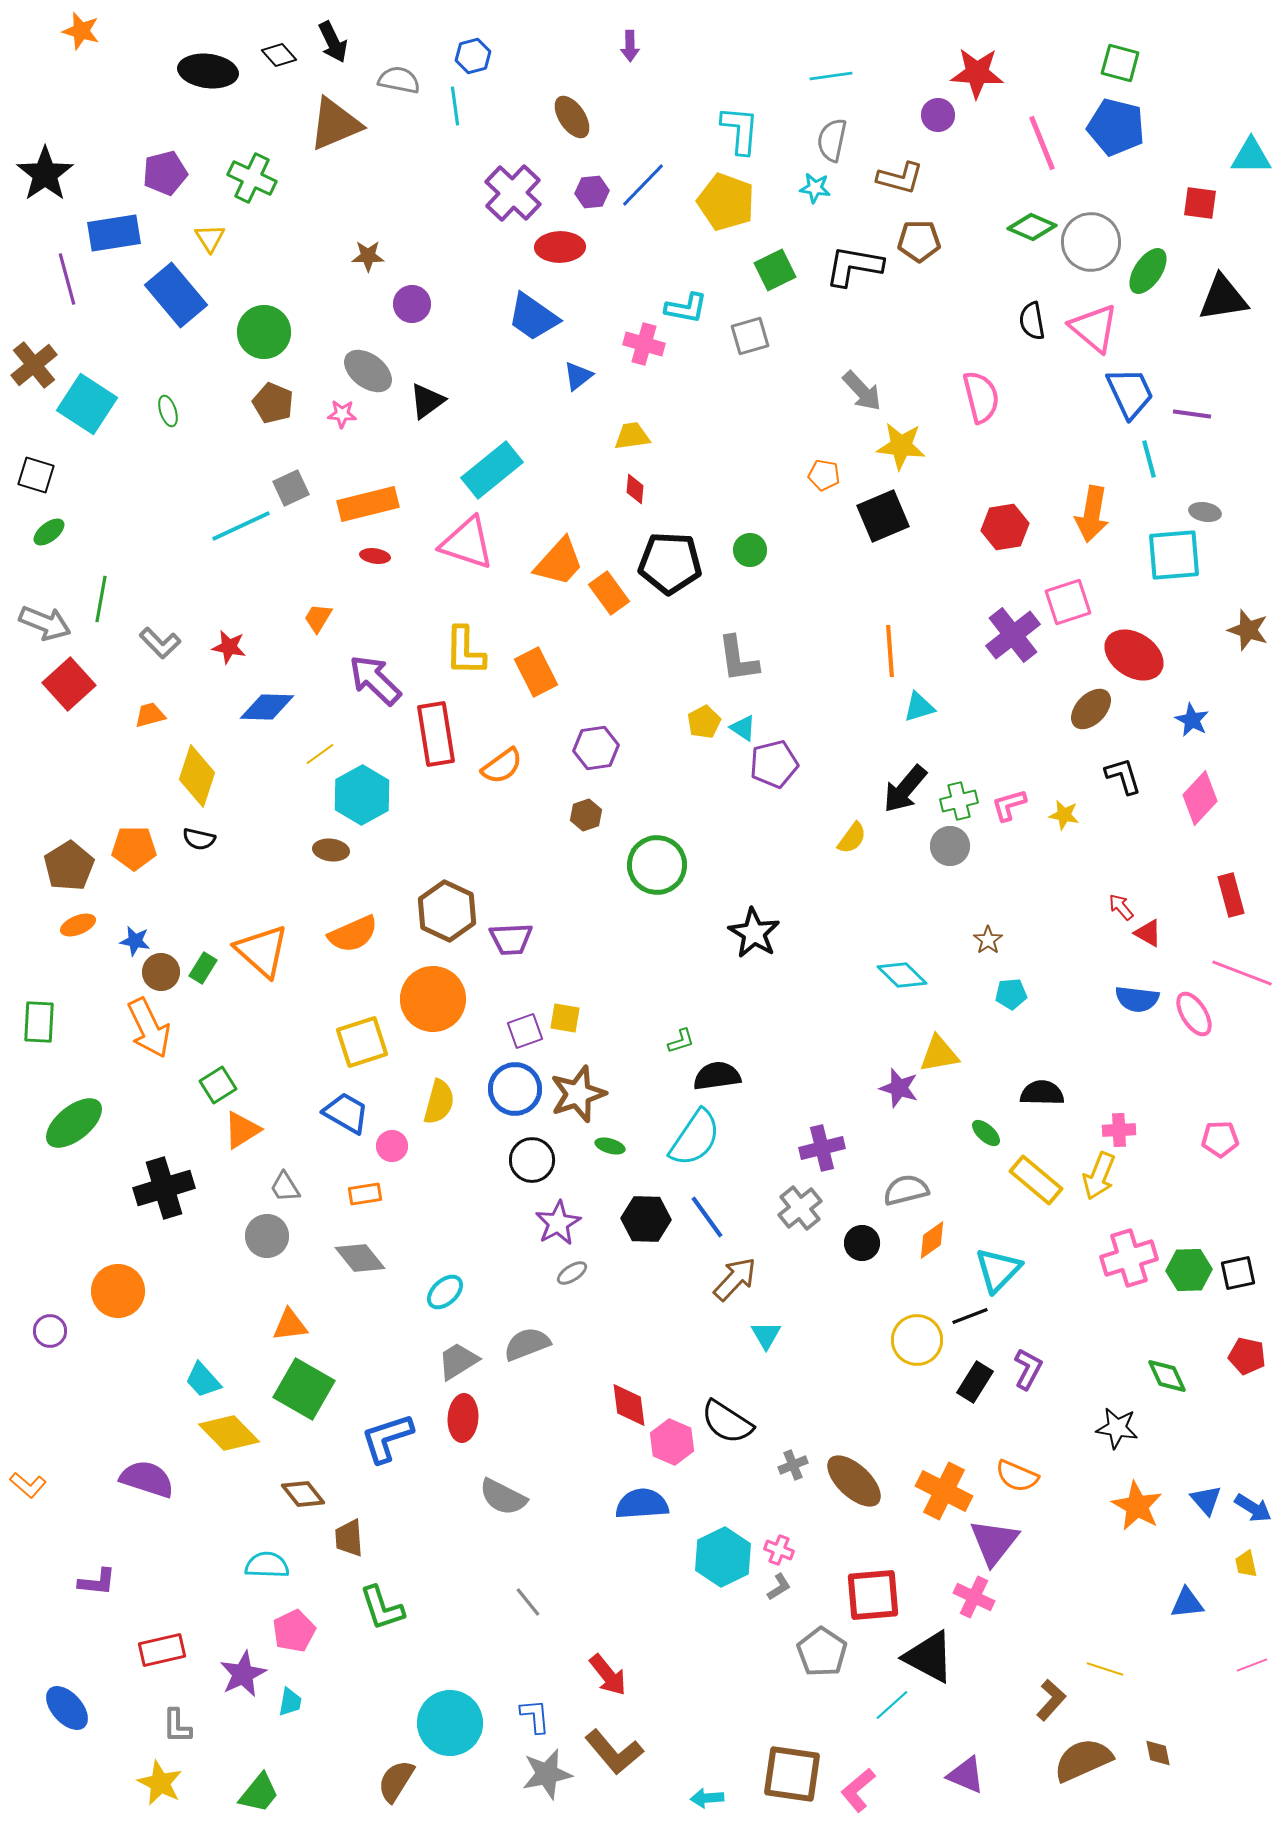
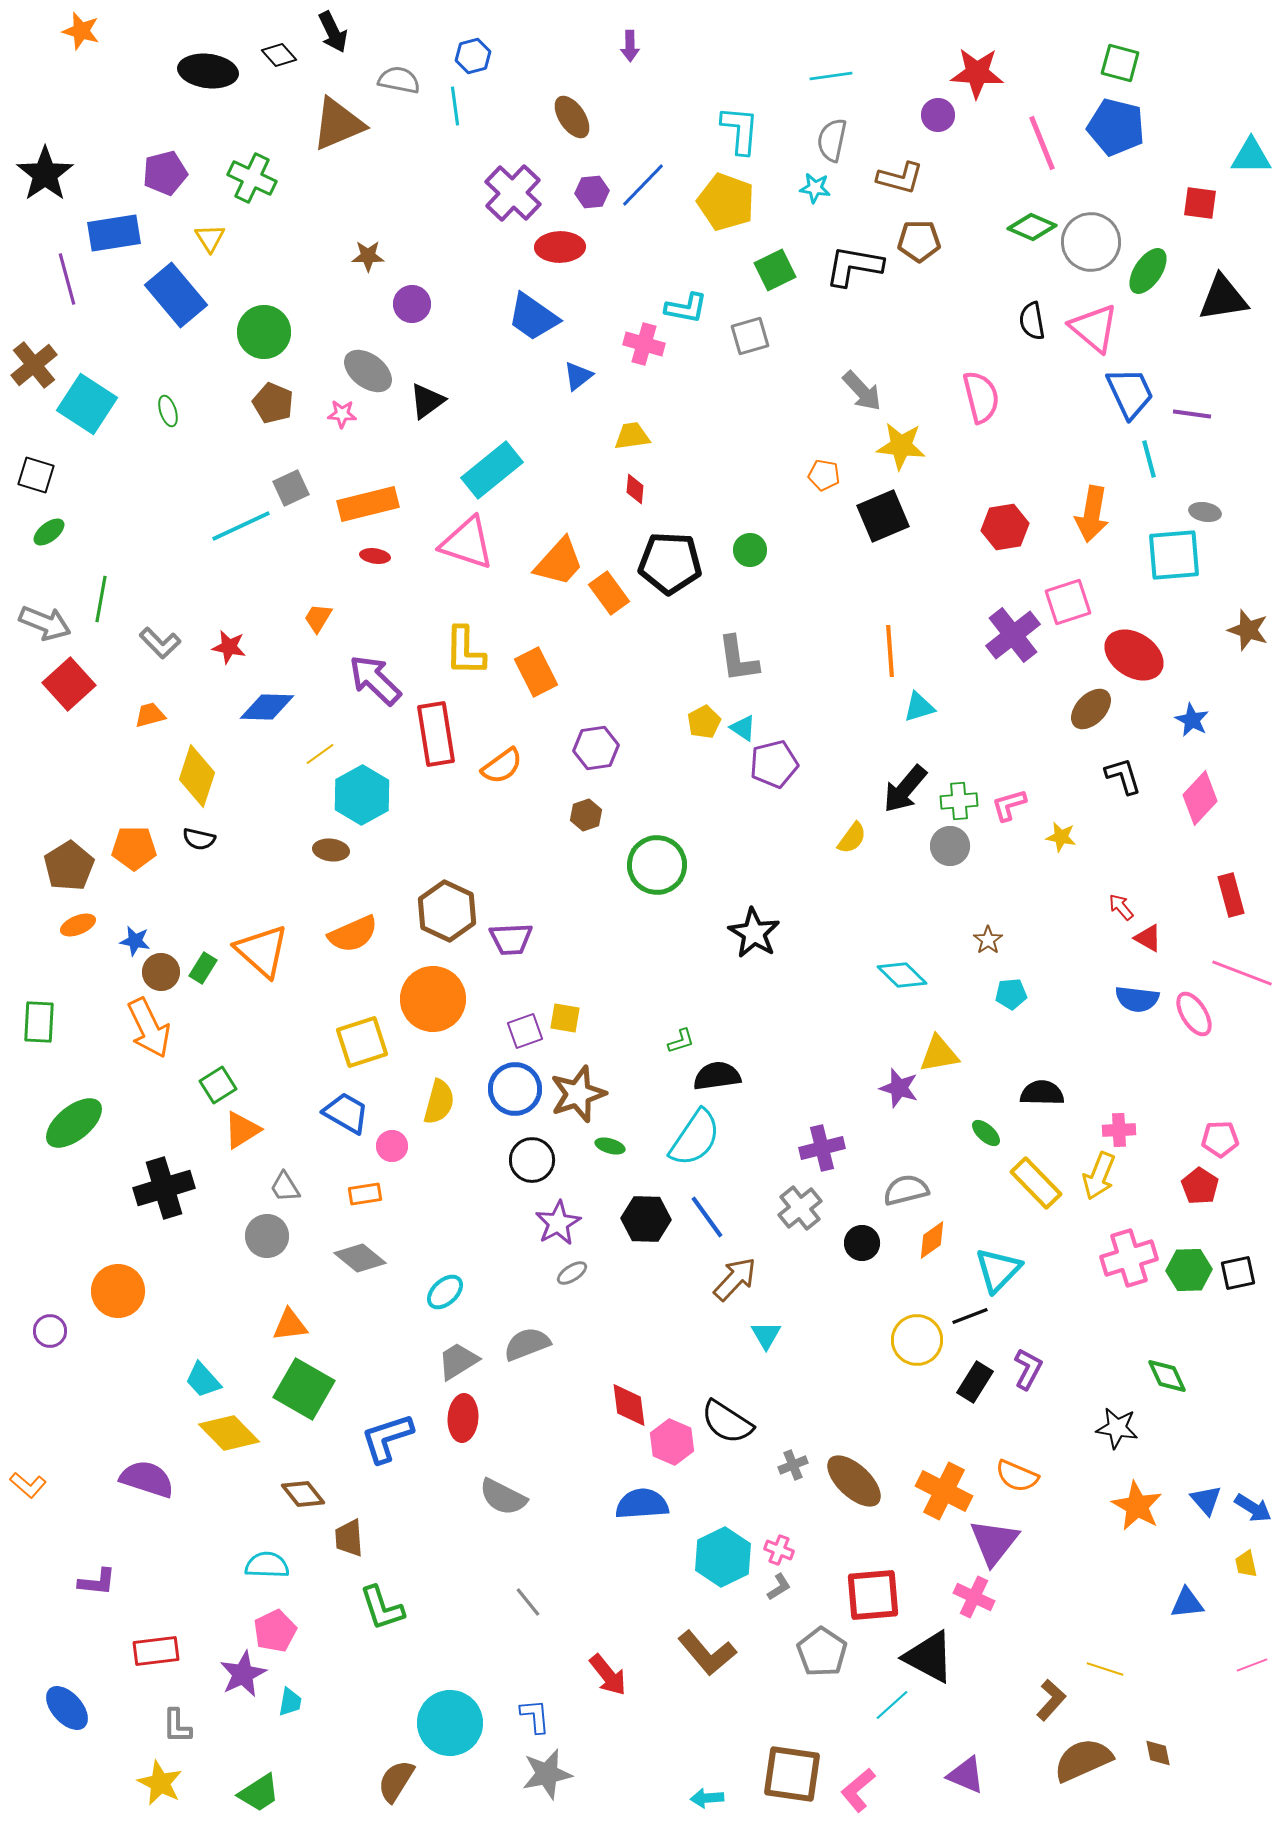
black arrow at (333, 42): moved 10 px up
brown triangle at (335, 124): moved 3 px right
green cross at (959, 801): rotated 9 degrees clockwise
yellow star at (1064, 815): moved 3 px left, 22 px down
red triangle at (1148, 933): moved 5 px down
yellow rectangle at (1036, 1180): moved 3 px down; rotated 6 degrees clockwise
gray diamond at (360, 1258): rotated 12 degrees counterclockwise
red pentagon at (1247, 1356): moved 47 px left, 170 px up; rotated 21 degrees clockwise
pink pentagon at (294, 1631): moved 19 px left
red rectangle at (162, 1650): moved 6 px left, 1 px down; rotated 6 degrees clockwise
brown L-shape at (614, 1752): moved 93 px right, 99 px up
green trapezoid at (259, 1793): rotated 18 degrees clockwise
